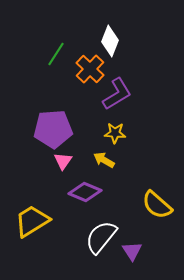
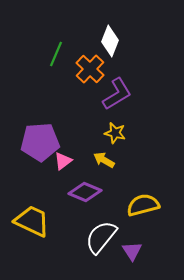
green line: rotated 10 degrees counterclockwise
purple pentagon: moved 13 px left, 13 px down
yellow star: rotated 10 degrees clockwise
pink triangle: rotated 18 degrees clockwise
yellow semicircle: moved 14 px left; rotated 124 degrees clockwise
yellow trapezoid: rotated 57 degrees clockwise
